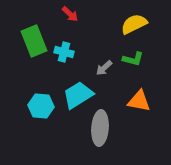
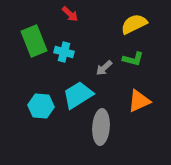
orange triangle: rotated 35 degrees counterclockwise
gray ellipse: moved 1 px right, 1 px up
